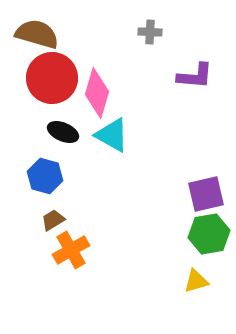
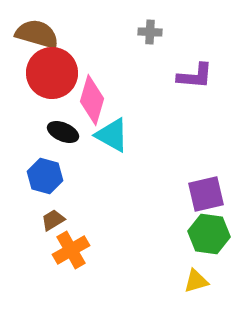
red circle: moved 5 px up
pink diamond: moved 5 px left, 7 px down
green hexagon: rotated 18 degrees clockwise
